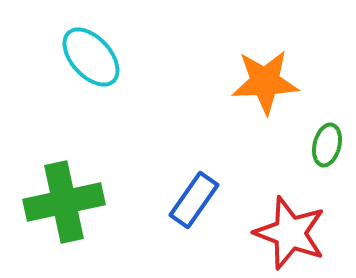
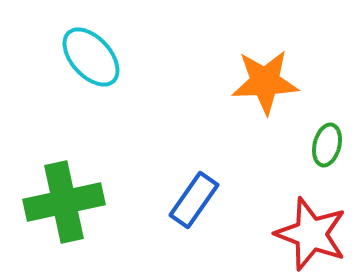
red star: moved 21 px right, 1 px down
